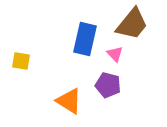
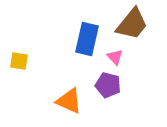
blue rectangle: moved 2 px right
pink triangle: moved 3 px down
yellow square: moved 2 px left
orange triangle: rotated 8 degrees counterclockwise
